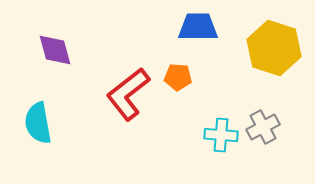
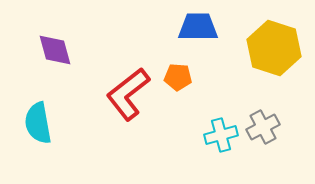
cyan cross: rotated 20 degrees counterclockwise
